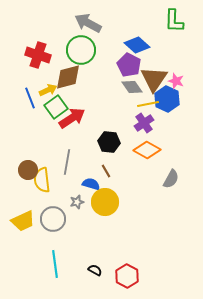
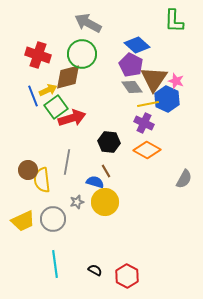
green circle: moved 1 px right, 4 px down
purple pentagon: moved 2 px right
blue line: moved 3 px right, 2 px up
red arrow: rotated 16 degrees clockwise
purple cross: rotated 30 degrees counterclockwise
gray semicircle: moved 13 px right
blue semicircle: moved 4 px right, 2 px up
